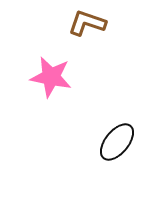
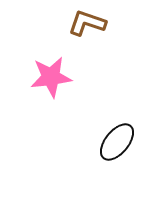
pink star: rotated 18 degrees counterclockwise
